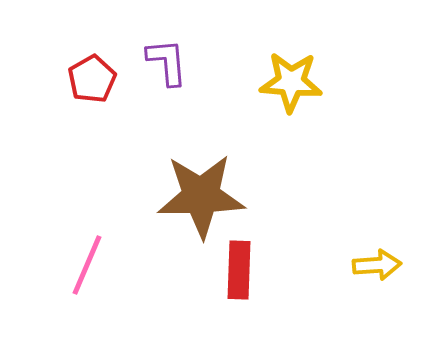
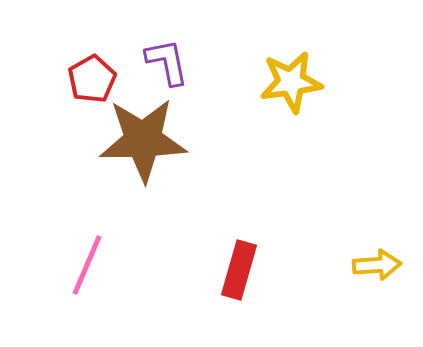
purple L-shape: rotated 6 degrees counterclockwise
yellow star: rotated 12 degrees counterclockwise
brown star: moved 58 px left, 56 px up
red rectangle: rotated 14 degrees clockwise
